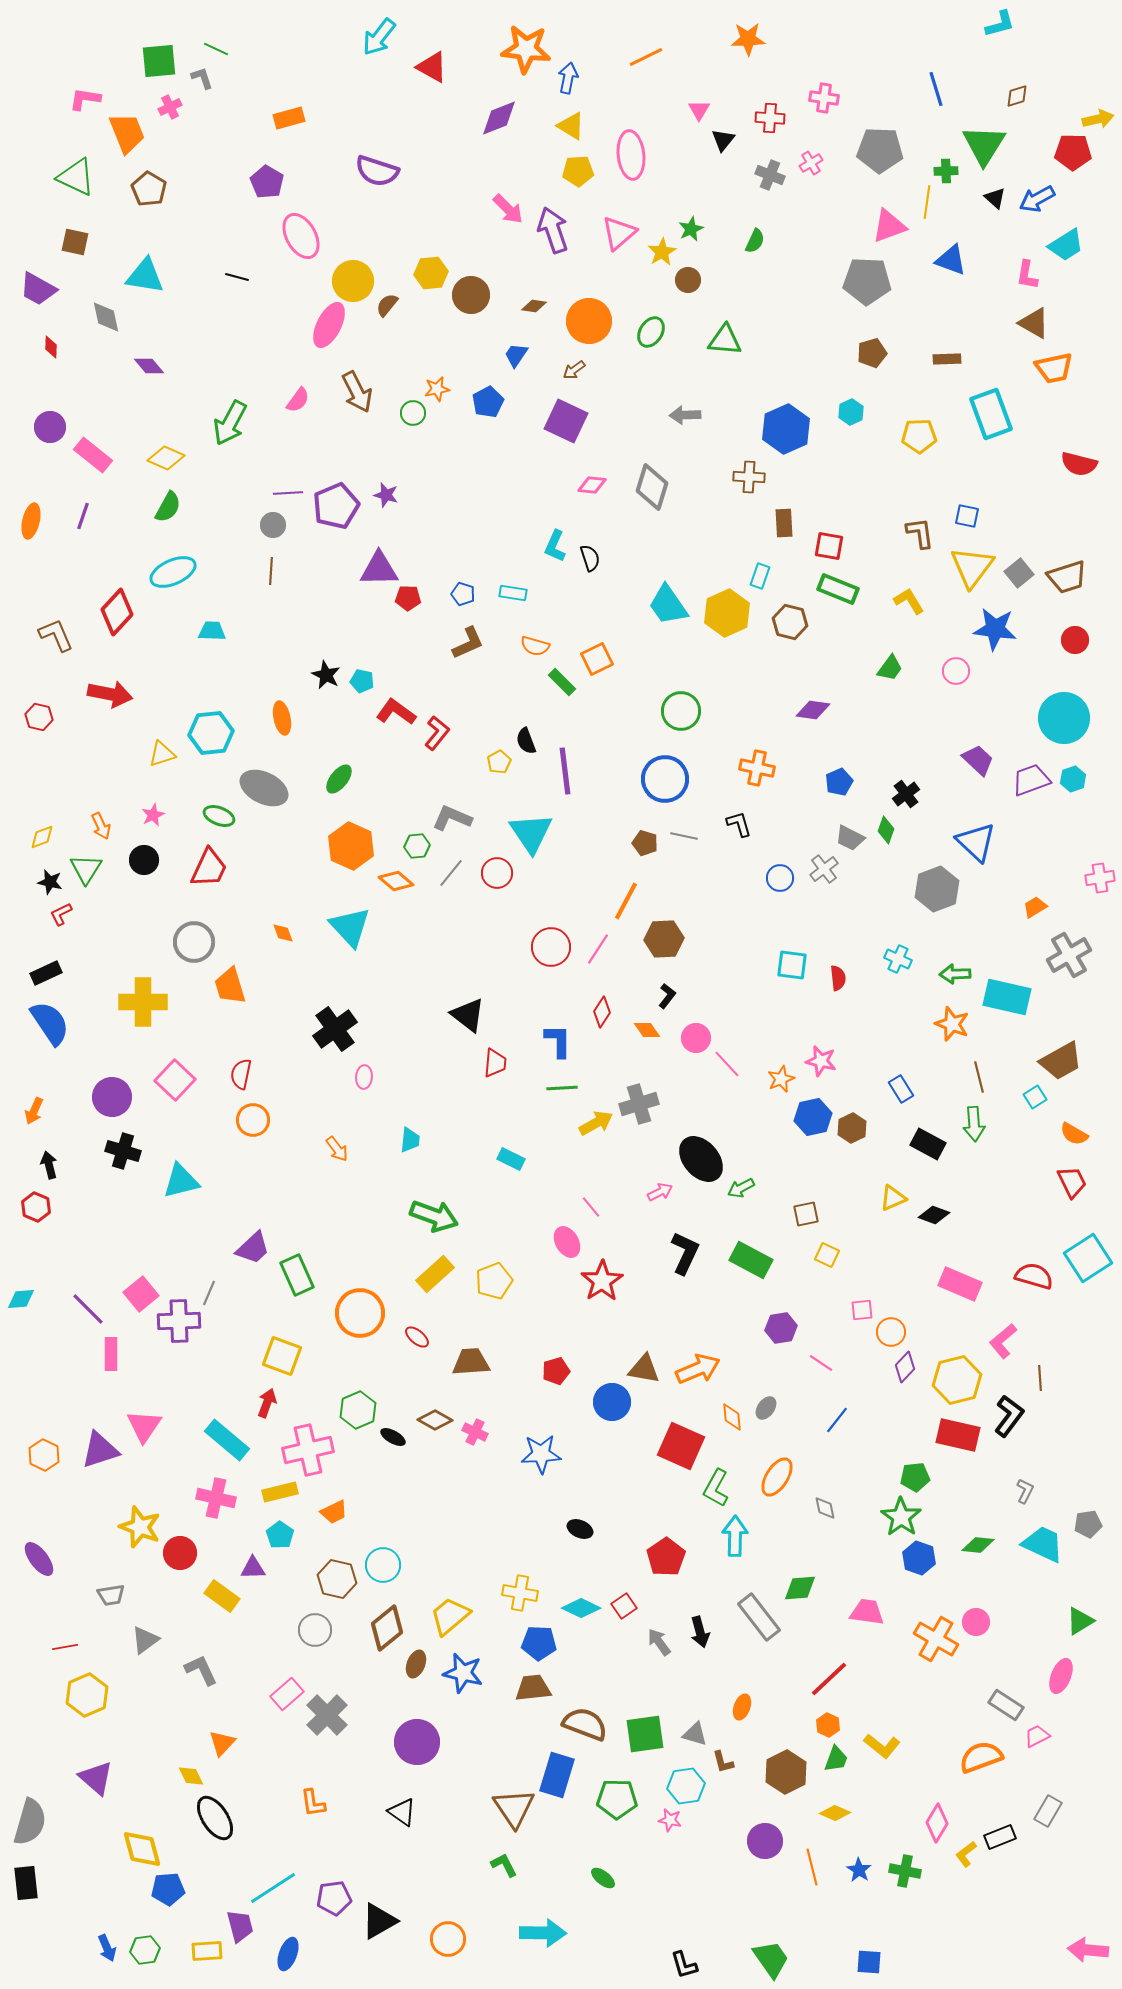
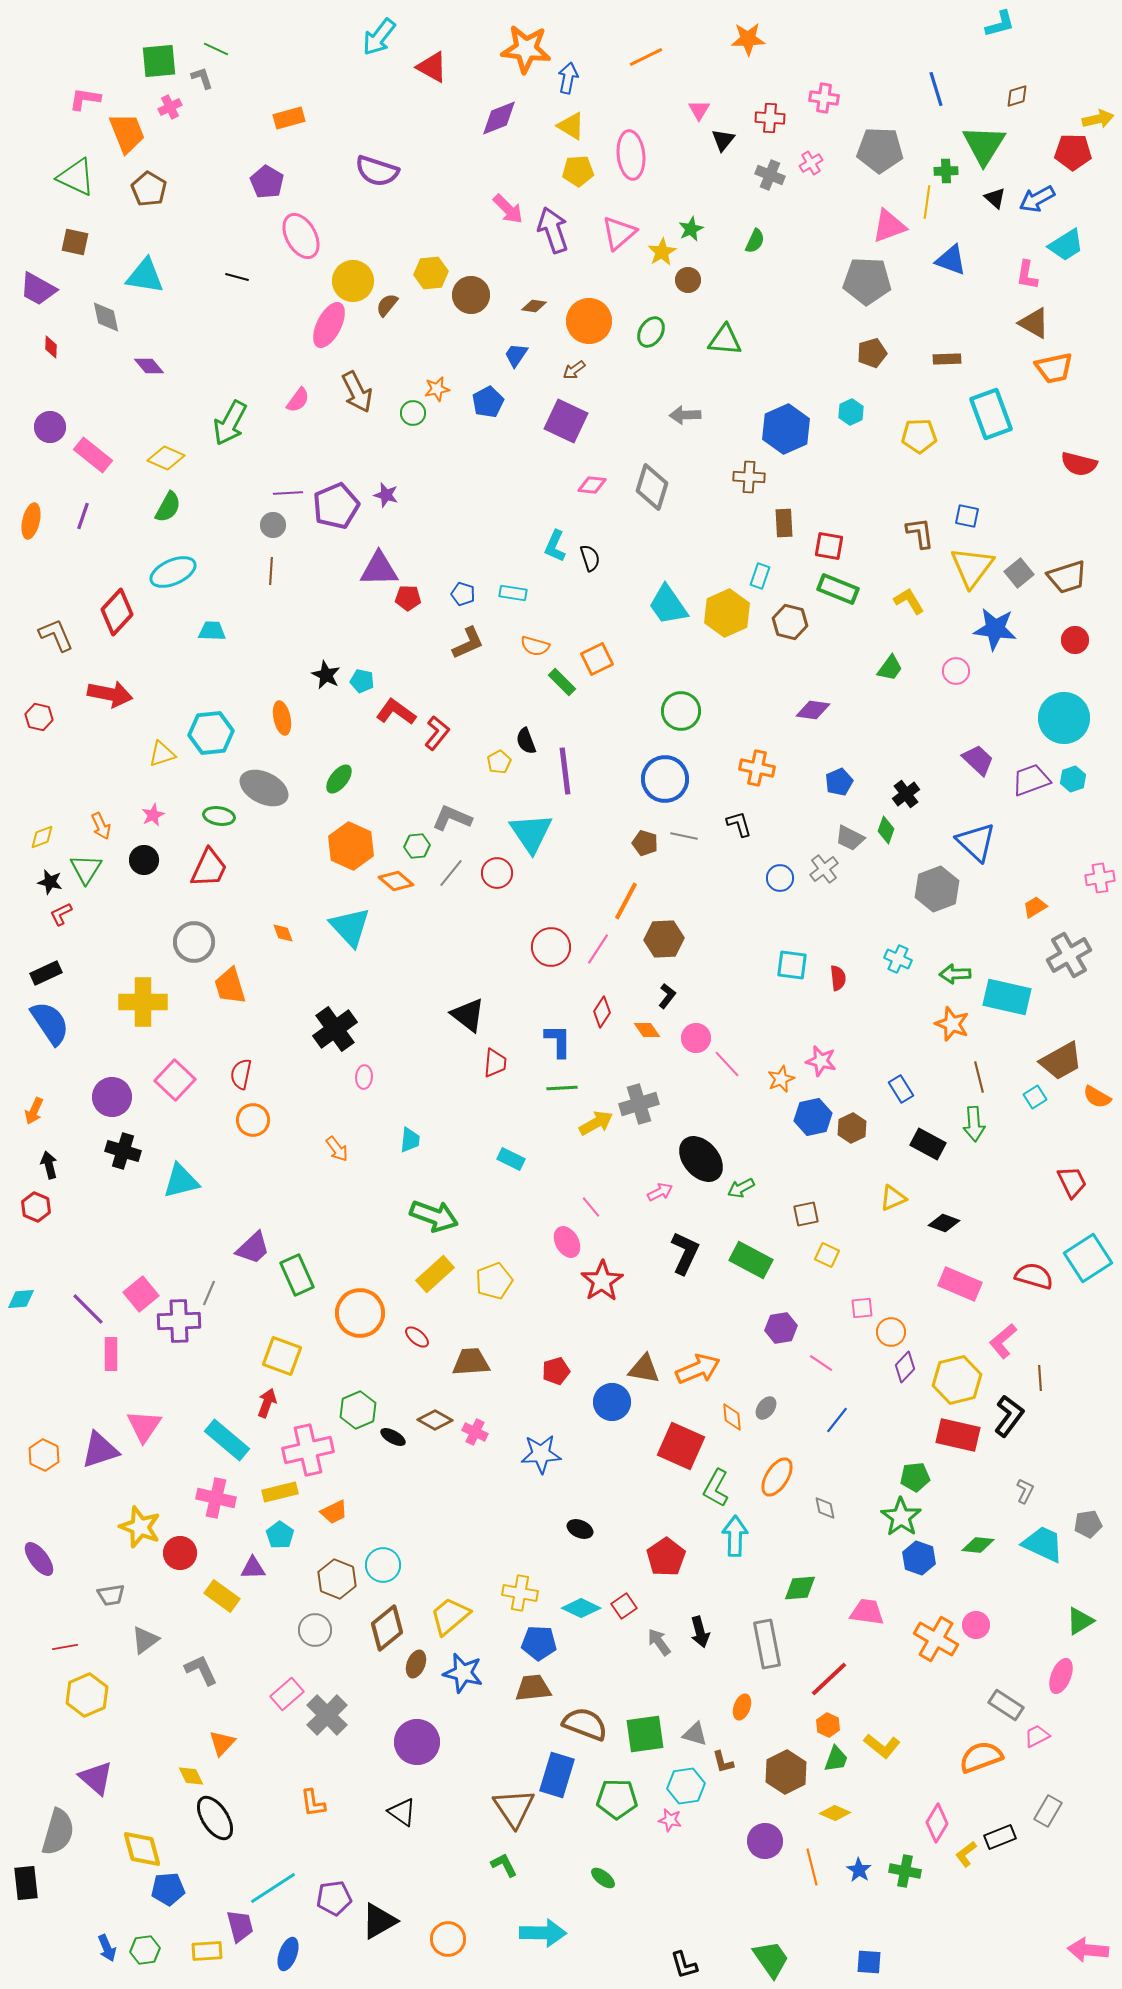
green ellipse at (219, 816): rotated 12 degrees counterclockwise
orange semicircle at (1074, 1134): moved 23 px right, 37 px up
black diamond at (934, 1215): moved 10 px right, 8 px down
pink square at (862, 1310): moved 2 px up
brown hexagon at (337, 1579): rotated 9 degrees clockwise
gray rectangle at (759, 1617): moved 8 px right, 27 px down; rotated 27 degrees clockwise
pink circle at (976, 1622): moved 3 px down
gray semicircle at (30, 1822): moved 28 px right, 10 px down
